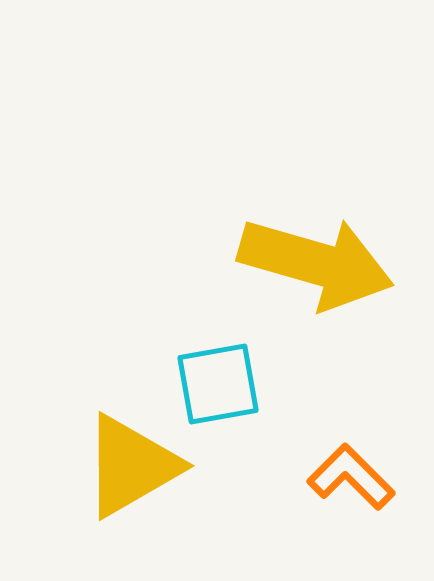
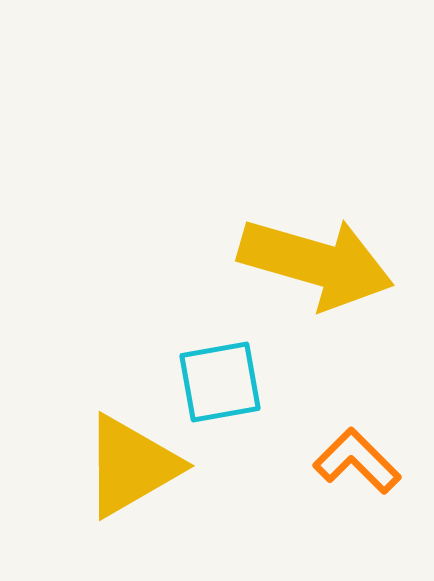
cyan square: moved 2 px right, 2 px up
orange L-shape: moved 6 px right, 16 px up
